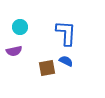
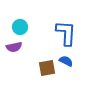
purple semicircle: moved 4 px up
